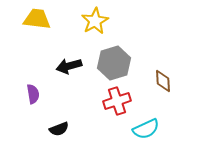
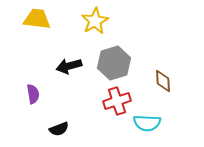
cyan semicircle: moved 1 px right, 6 px up; rotated 28 degrees clockwise
